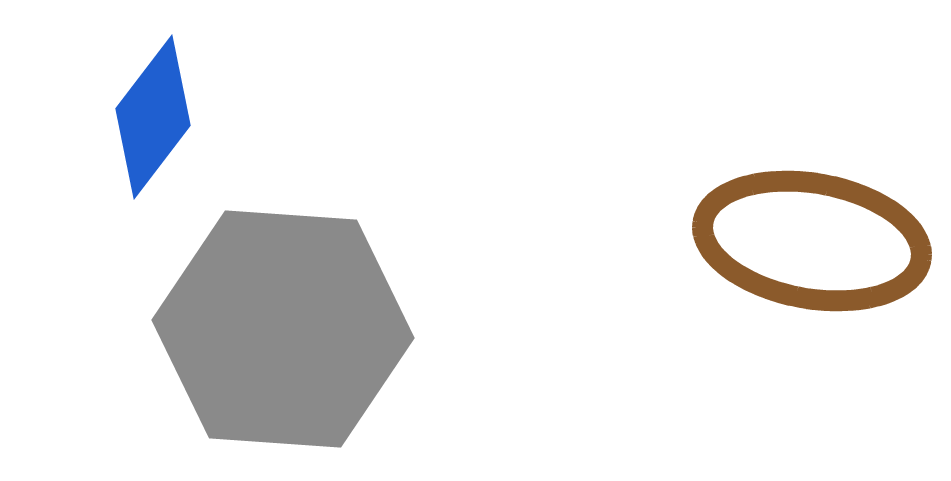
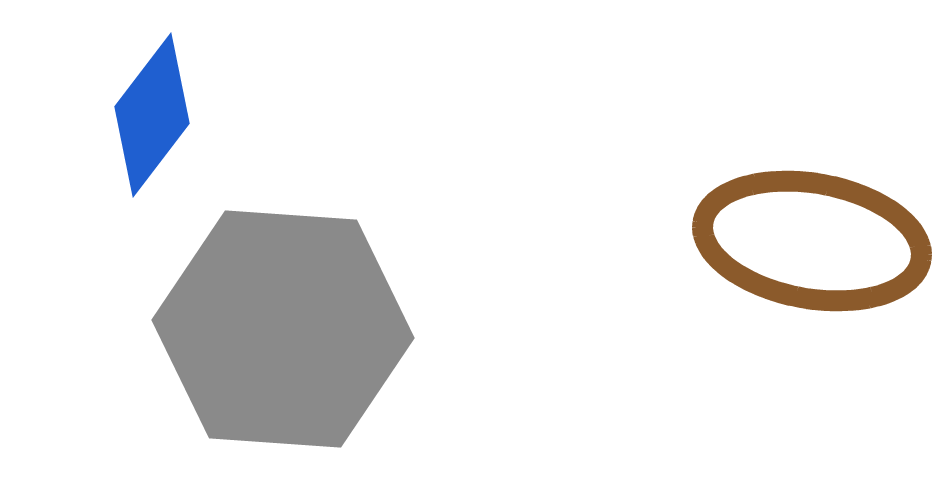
blue diamond: moved 1 px left, 2 px up
